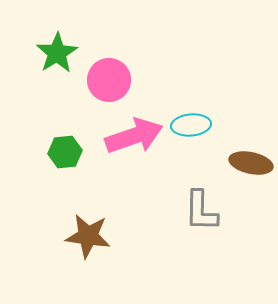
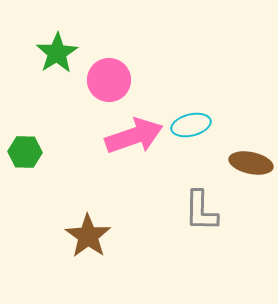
cyan ellipse: rotated 9 degrees counterclockwise
green hexagon: moved 40 px left; rotated 8 degrees clockwise
brown star: rotated 27 degrees clockwise
